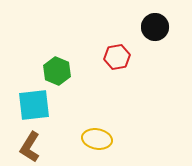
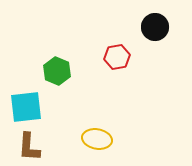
cyan square: moved 8 px left, 2 px down
brown L-shape: moved 1 px left; rotated 28 degrees counterclockwise
